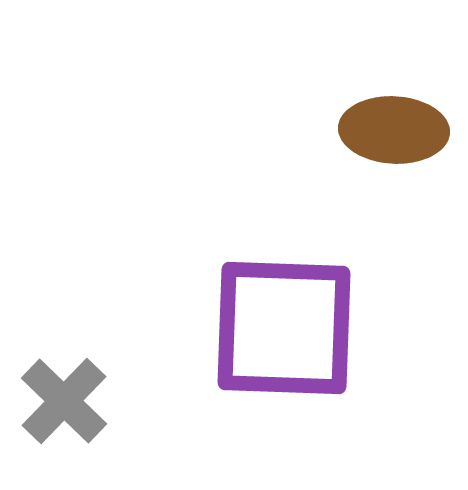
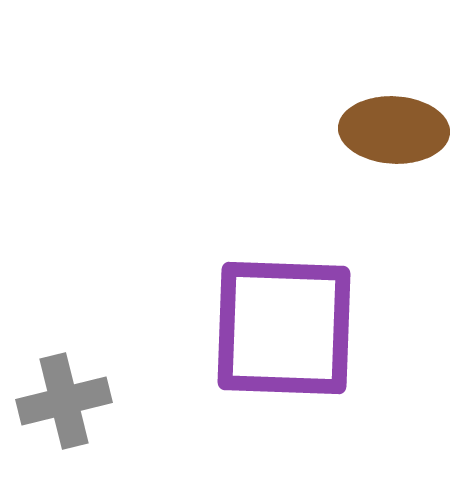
gray cross: rotated 32 degrees clockwise
